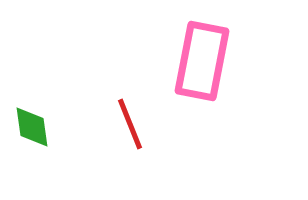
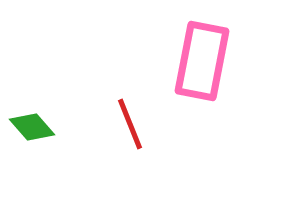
green diamond: rotated 33 degrees counterclockwise
